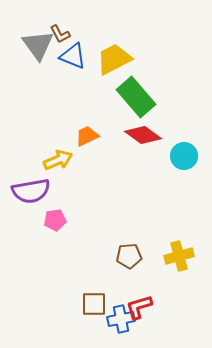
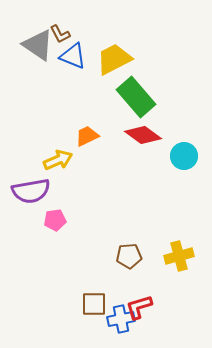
gray triangle: rotated 20 degrees counterclockwise
